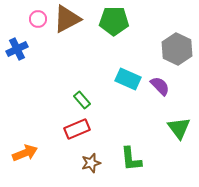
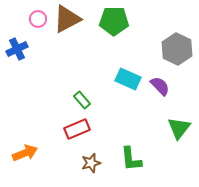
green triangle: rotated 15 degrees clockwise
